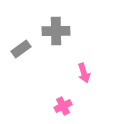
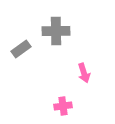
pink cross: rotated 18 degrees clockwise
